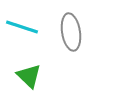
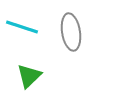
green triangle: rotated 32 degrees clockwise
